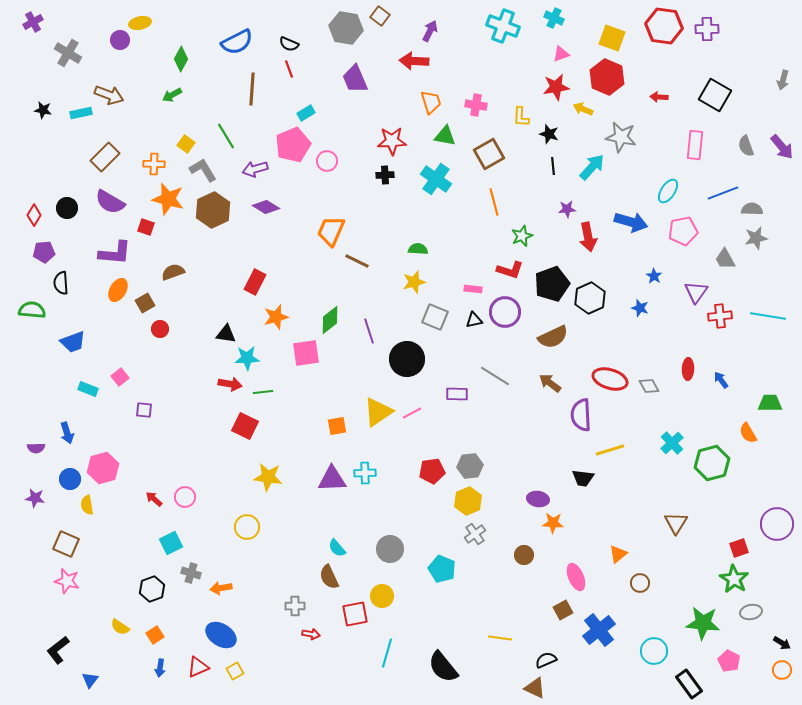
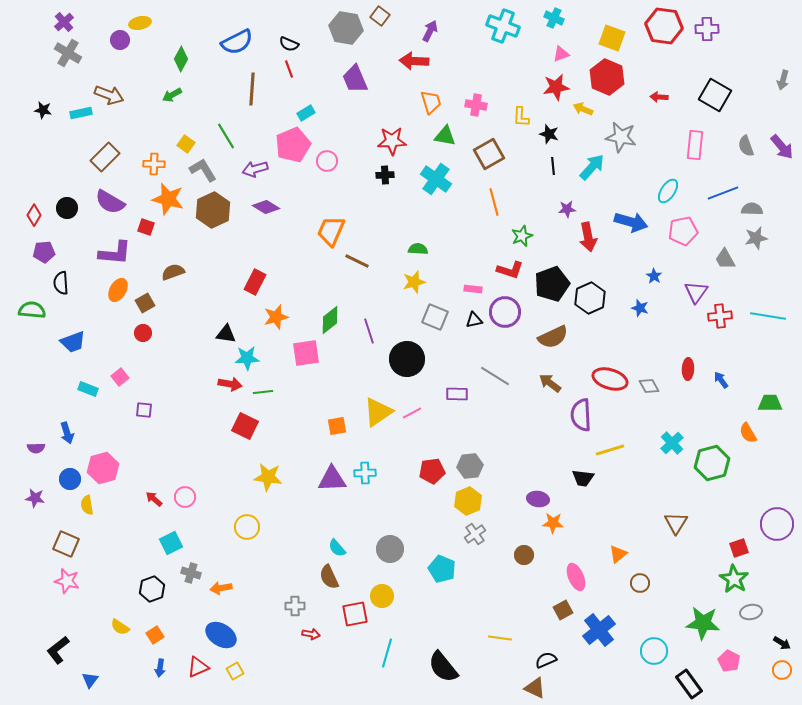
purple cross at (33, 22): moved 31 px right; rotated 12 degrees counterclockwise
red circle at (160, 329): moved 17 px left, 4 px down
